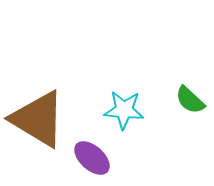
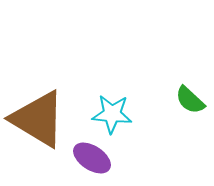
cyan star: moved 12 px left, 4 px down
purple ellipse: rotated 9 degrees counterclockwise
